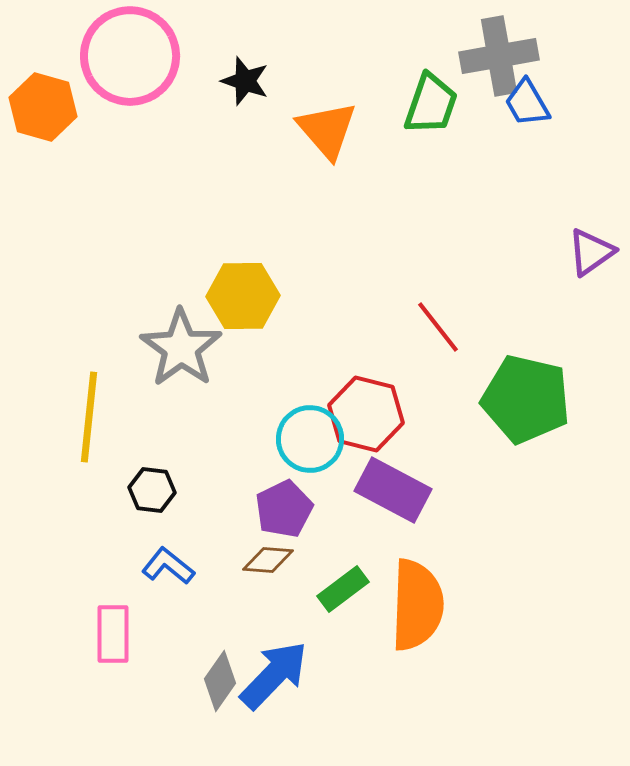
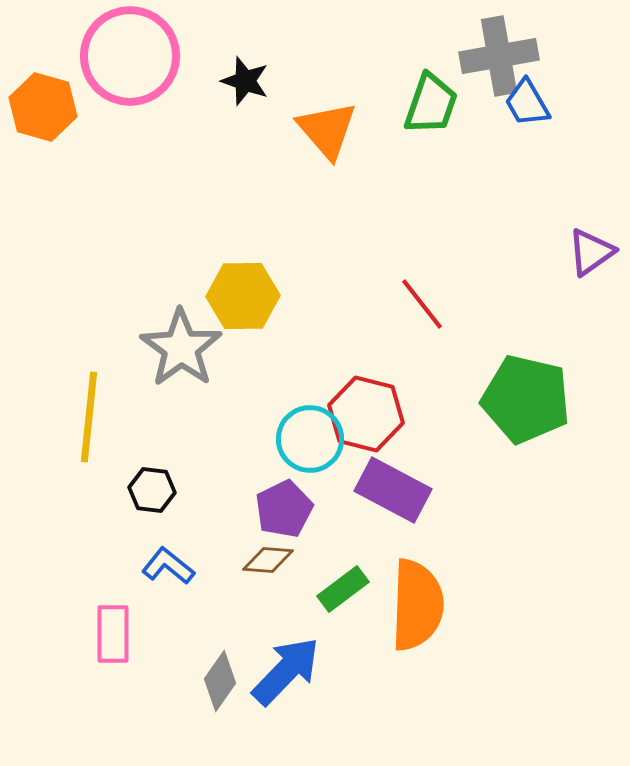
red line: moved 16 px left, 23 px up
blue arrow: moved 12 px right, 4 px up
